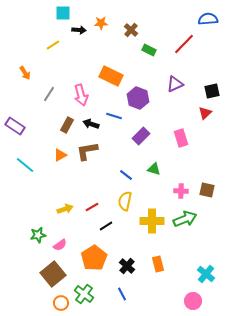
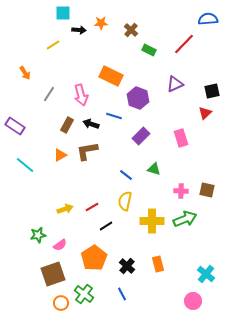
brown square at (53, 274): rotated 20 degrees clockwise
